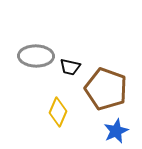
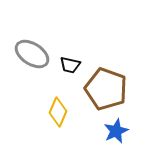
gray ellipse: moved 4 px left, 2 px up; rotated 32 degrees clockwise
black trapezoid: moved 2 px up
